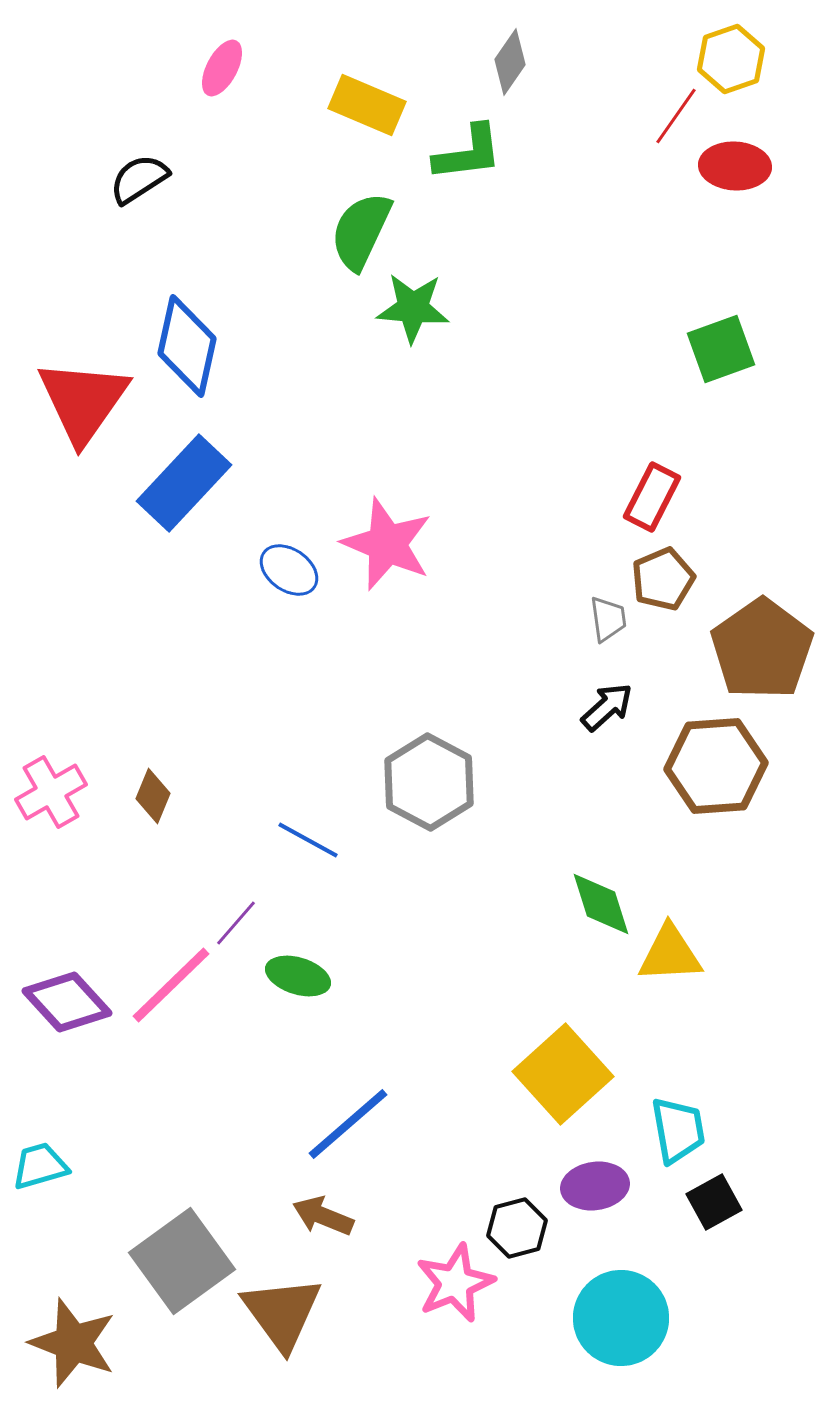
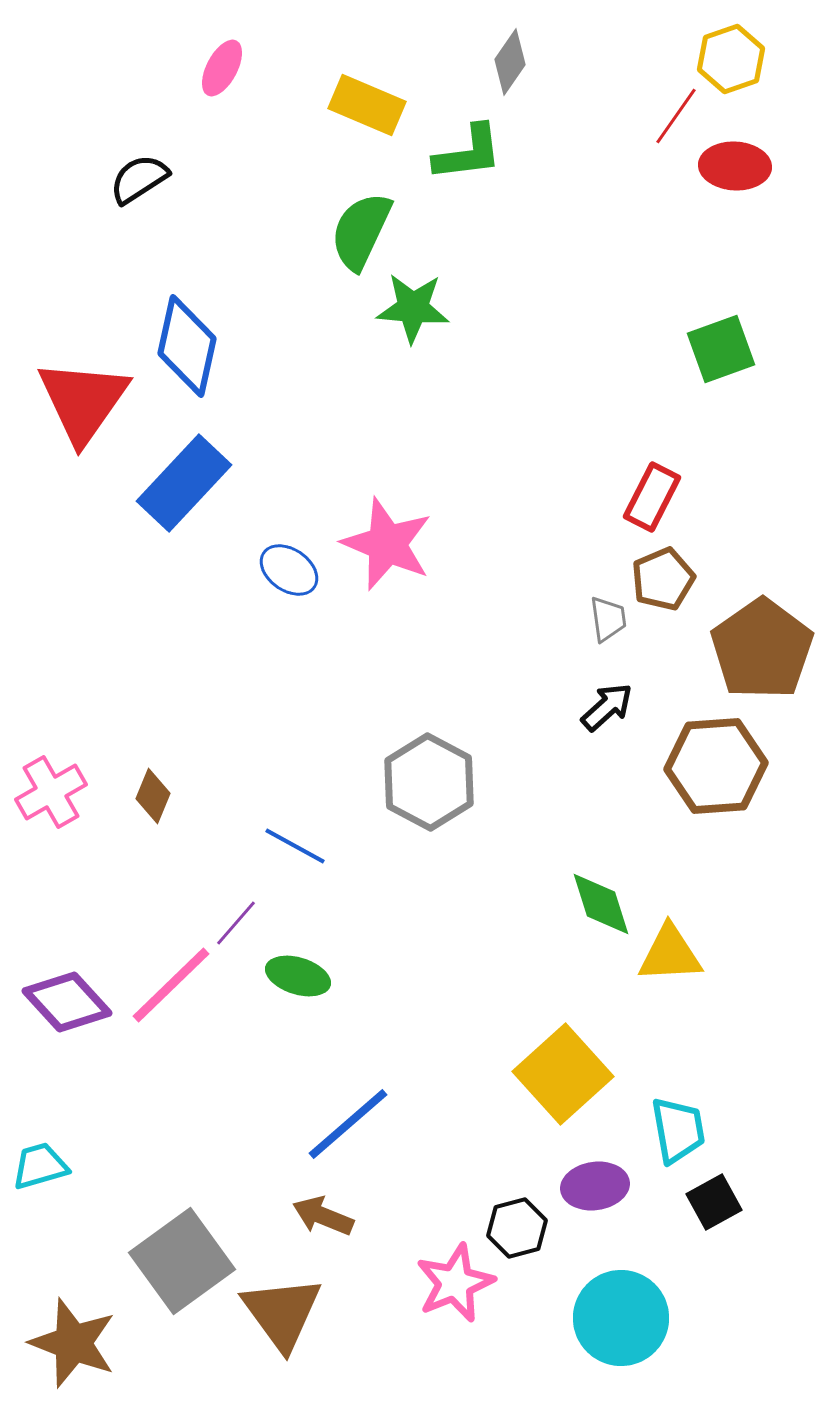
blue line at (308, 840): moved 13 px left, 6 px down
